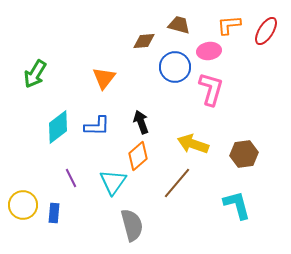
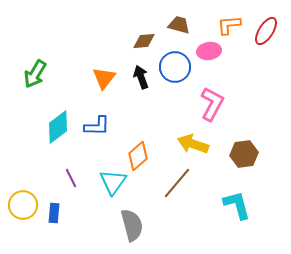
pink L-shape: moved 1 px right, 15 px down; rotated 12 degrees clockwise
black arrow: moved 45 px up
